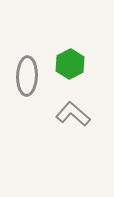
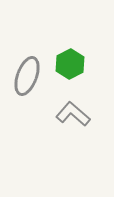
gray ellipse: rotated 18 degrees clockwise
